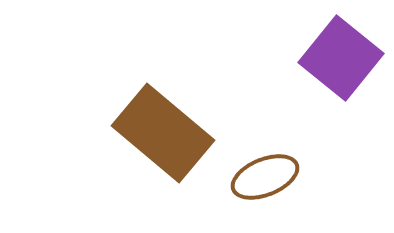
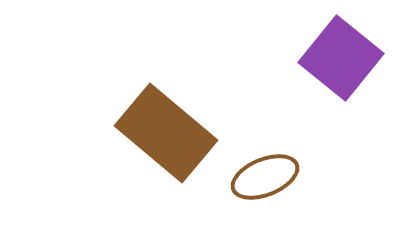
brown rectangle: moved 3 px right
